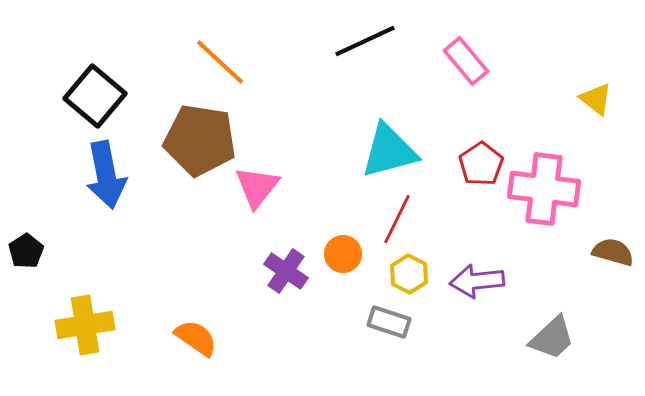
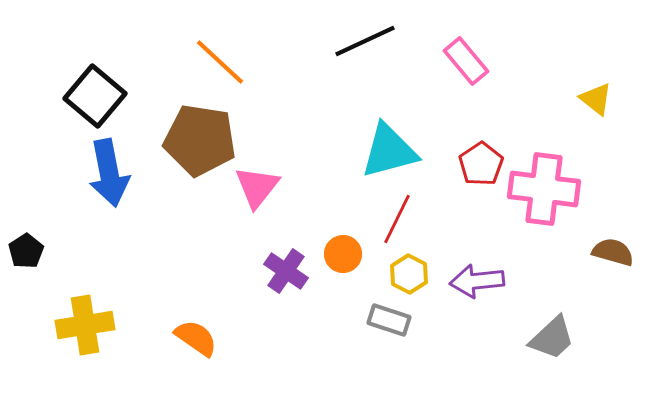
blue arrow: moved 3 px right, 2 px up
gray rectangle: moved 2 px up
